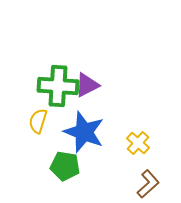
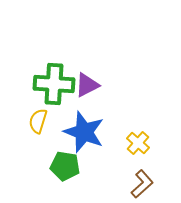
green cross: moved 4 px left, 2 px up
brown L-shape: moved 6 px left
